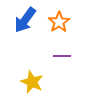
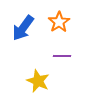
blue arrow: moved 2 px left, 8 px down
yellow star: moved 6 px right, 1 px up
